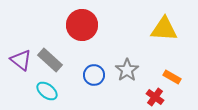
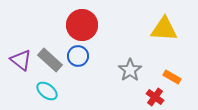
gray star: moved 3 px right
blue circle: moved 16 px left, 19 px up
